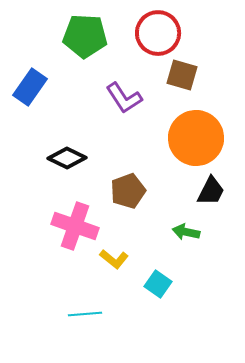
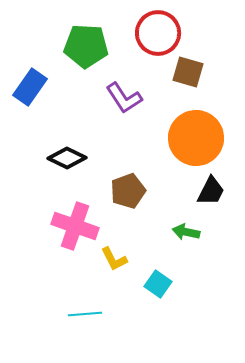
green pentagon: moved 1 px right, 10 px down
brown square: moved 6 px right, 3 px up
yellow L-shape: rotated 24 degrees clockwise
